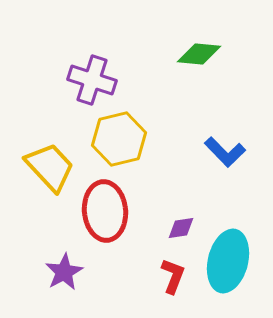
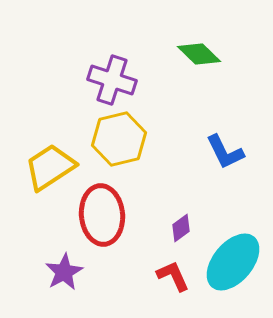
green diamond: rotated 39 degrees clockwise
purple cross: moved 20 px right
blue L-shape: rotated 18 degrees clockwise
yellow trapezoid: rotated 80 degrees counterclockwise
red ellipse: moved 3 px left, 4 px down
purple diamond: rotated 28 degrees counterclockwise
cyan ellipse: moved 5 px right, 1 px down; rotated 26 degrees clockwise
red L-shape: rotated 45 degrees counterclockwise
